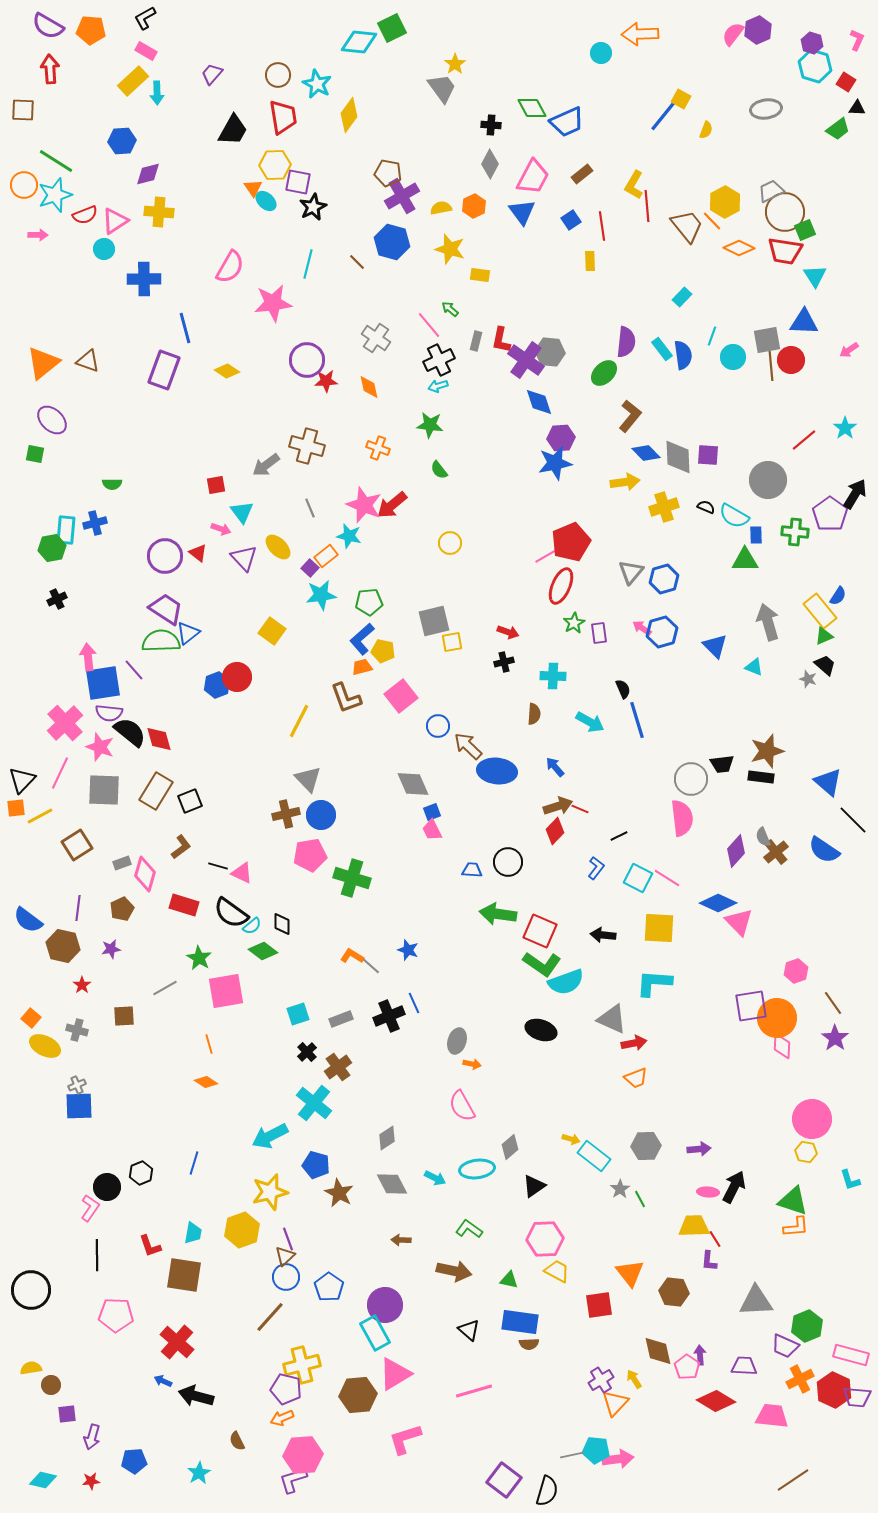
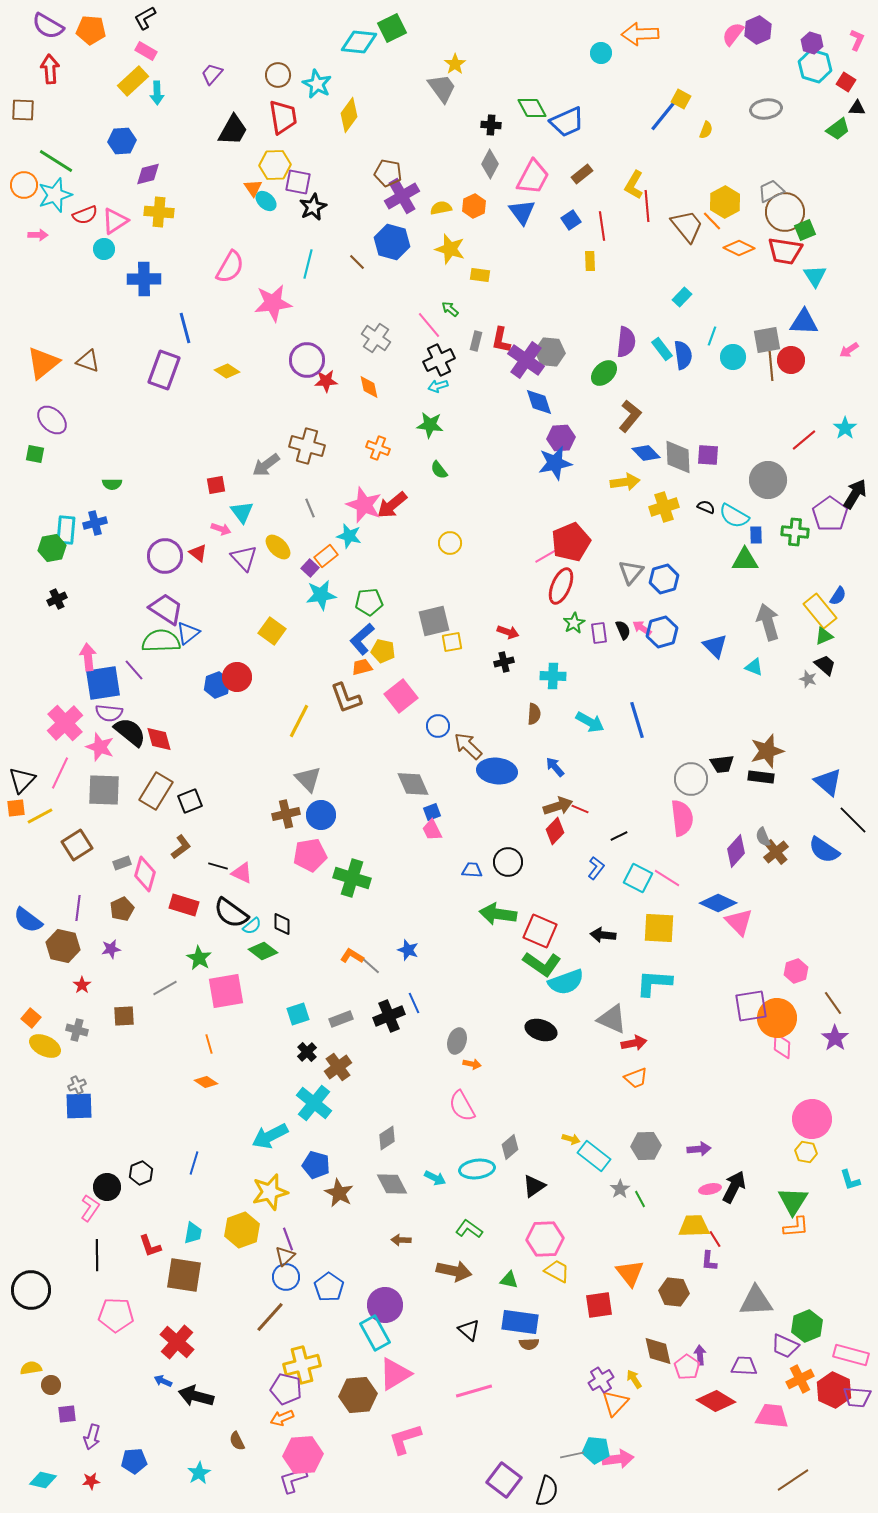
black semicircle at (623, 689): moved 59 px up
pink ellipse at (708, 1192): moved 2 px right, 3 px up; rotated 15 degrees counterclockwise
green triangle at (793, 1201): rotated 44 degrees clockwise
